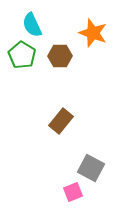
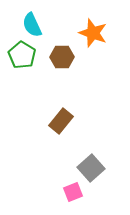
brown hexagon: moved 2 px right, 1 px down
gray square: rotated 20 degrees clockwise
